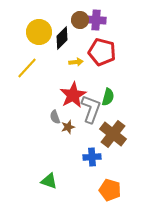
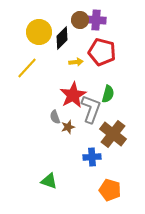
green semicircle: moved 3 px up
